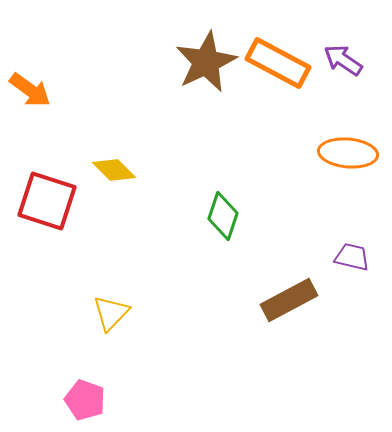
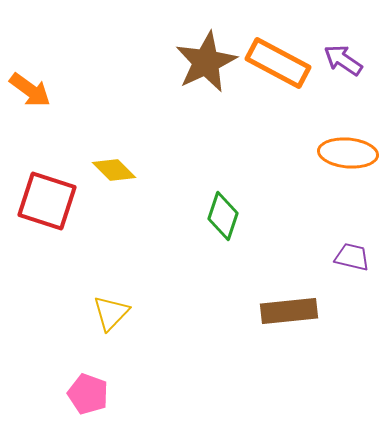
brown rectangle: moved 11 px down; rotated 22 degrees clockwise
pink pentagon: moved 3 px right, 6 px up
